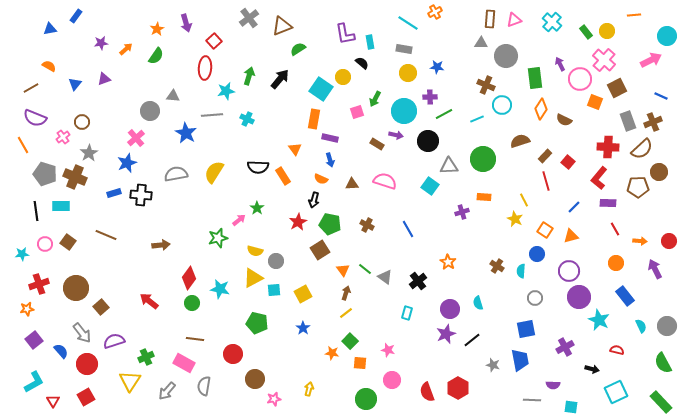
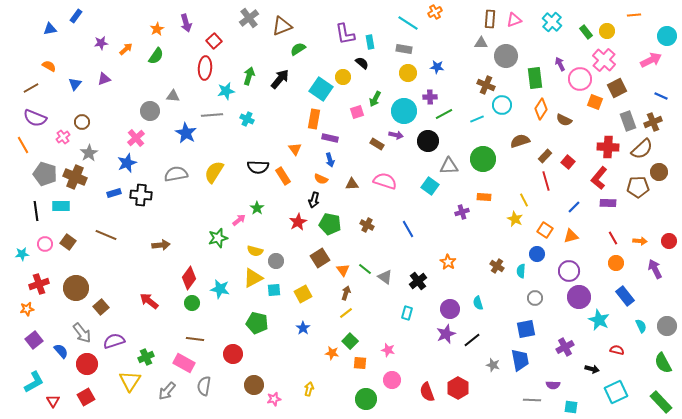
red line at (615, 229): moved 2 px left, 9 px down
brown square at (320, 250): moved 8 px down
brown circle at (255, 379): moved 1 px left, 6 px down
